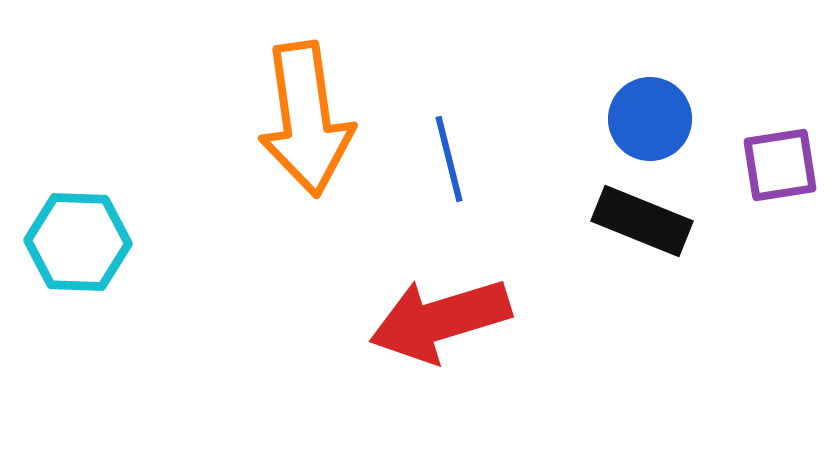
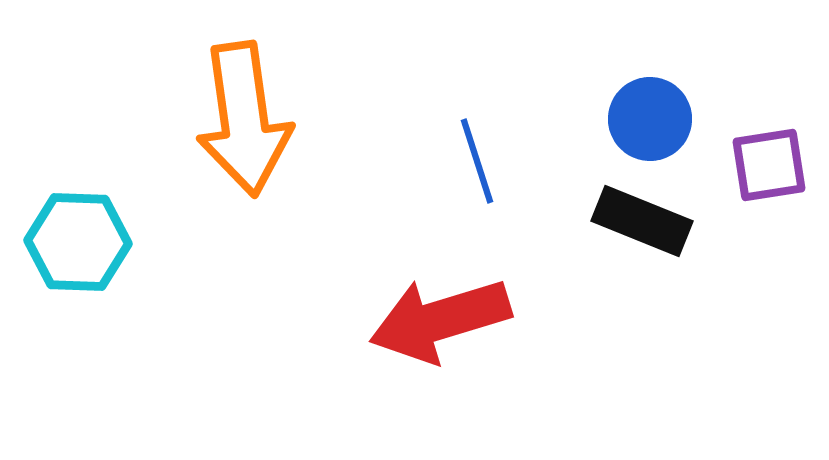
orange arrow: moved 62 px left
blue line: moved 28 px right, 2 px down; rotated 4 degrees counterclockwise
purple square: moved 11 px left
